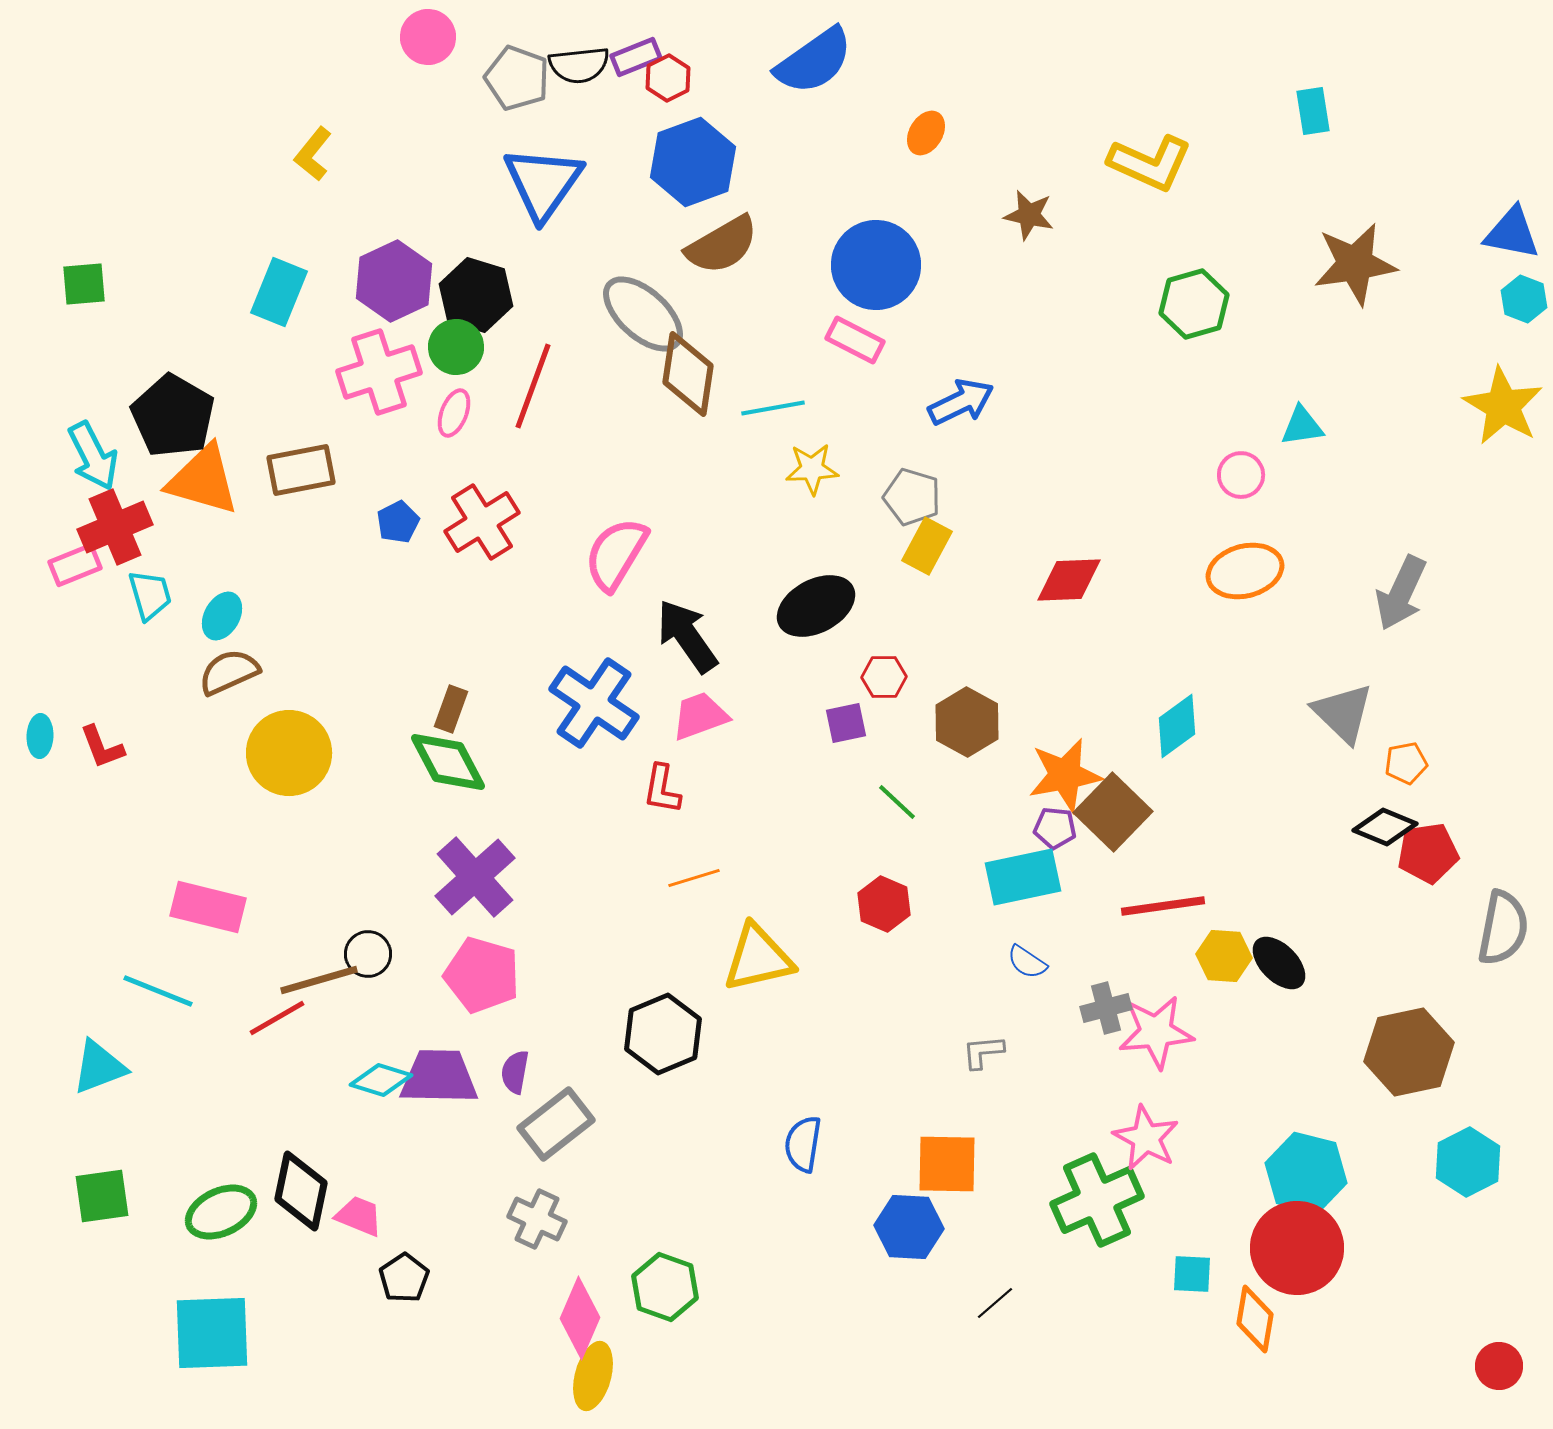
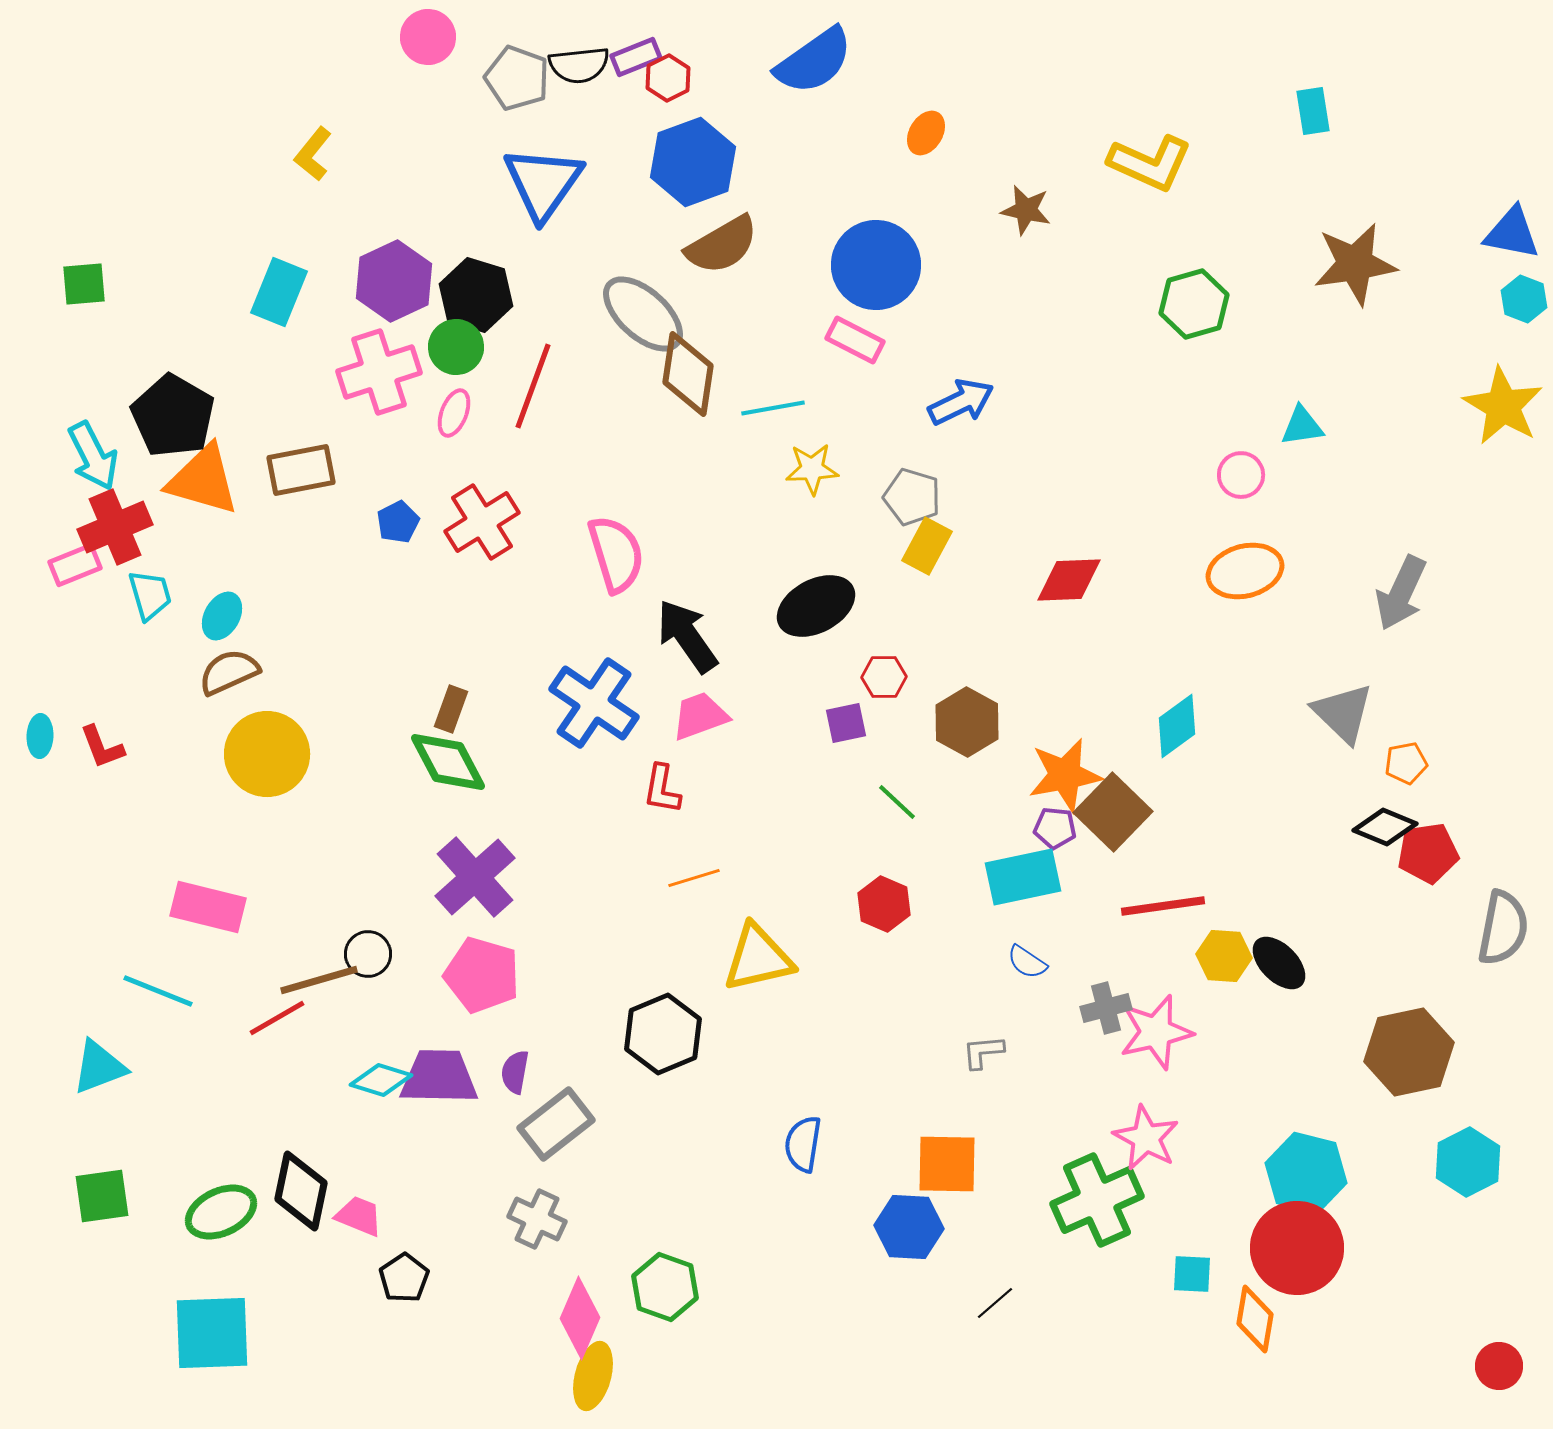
brown star at (1029, 215): moved 3 px left, 5 px up
pink semicircle at (616, 554): rotated 132 degrees clockwise
yellow circle at (289, 753): moved 22 px left, 1 px down
pink star at (1156, 1032): rotated 8 degrees counterclockwise
